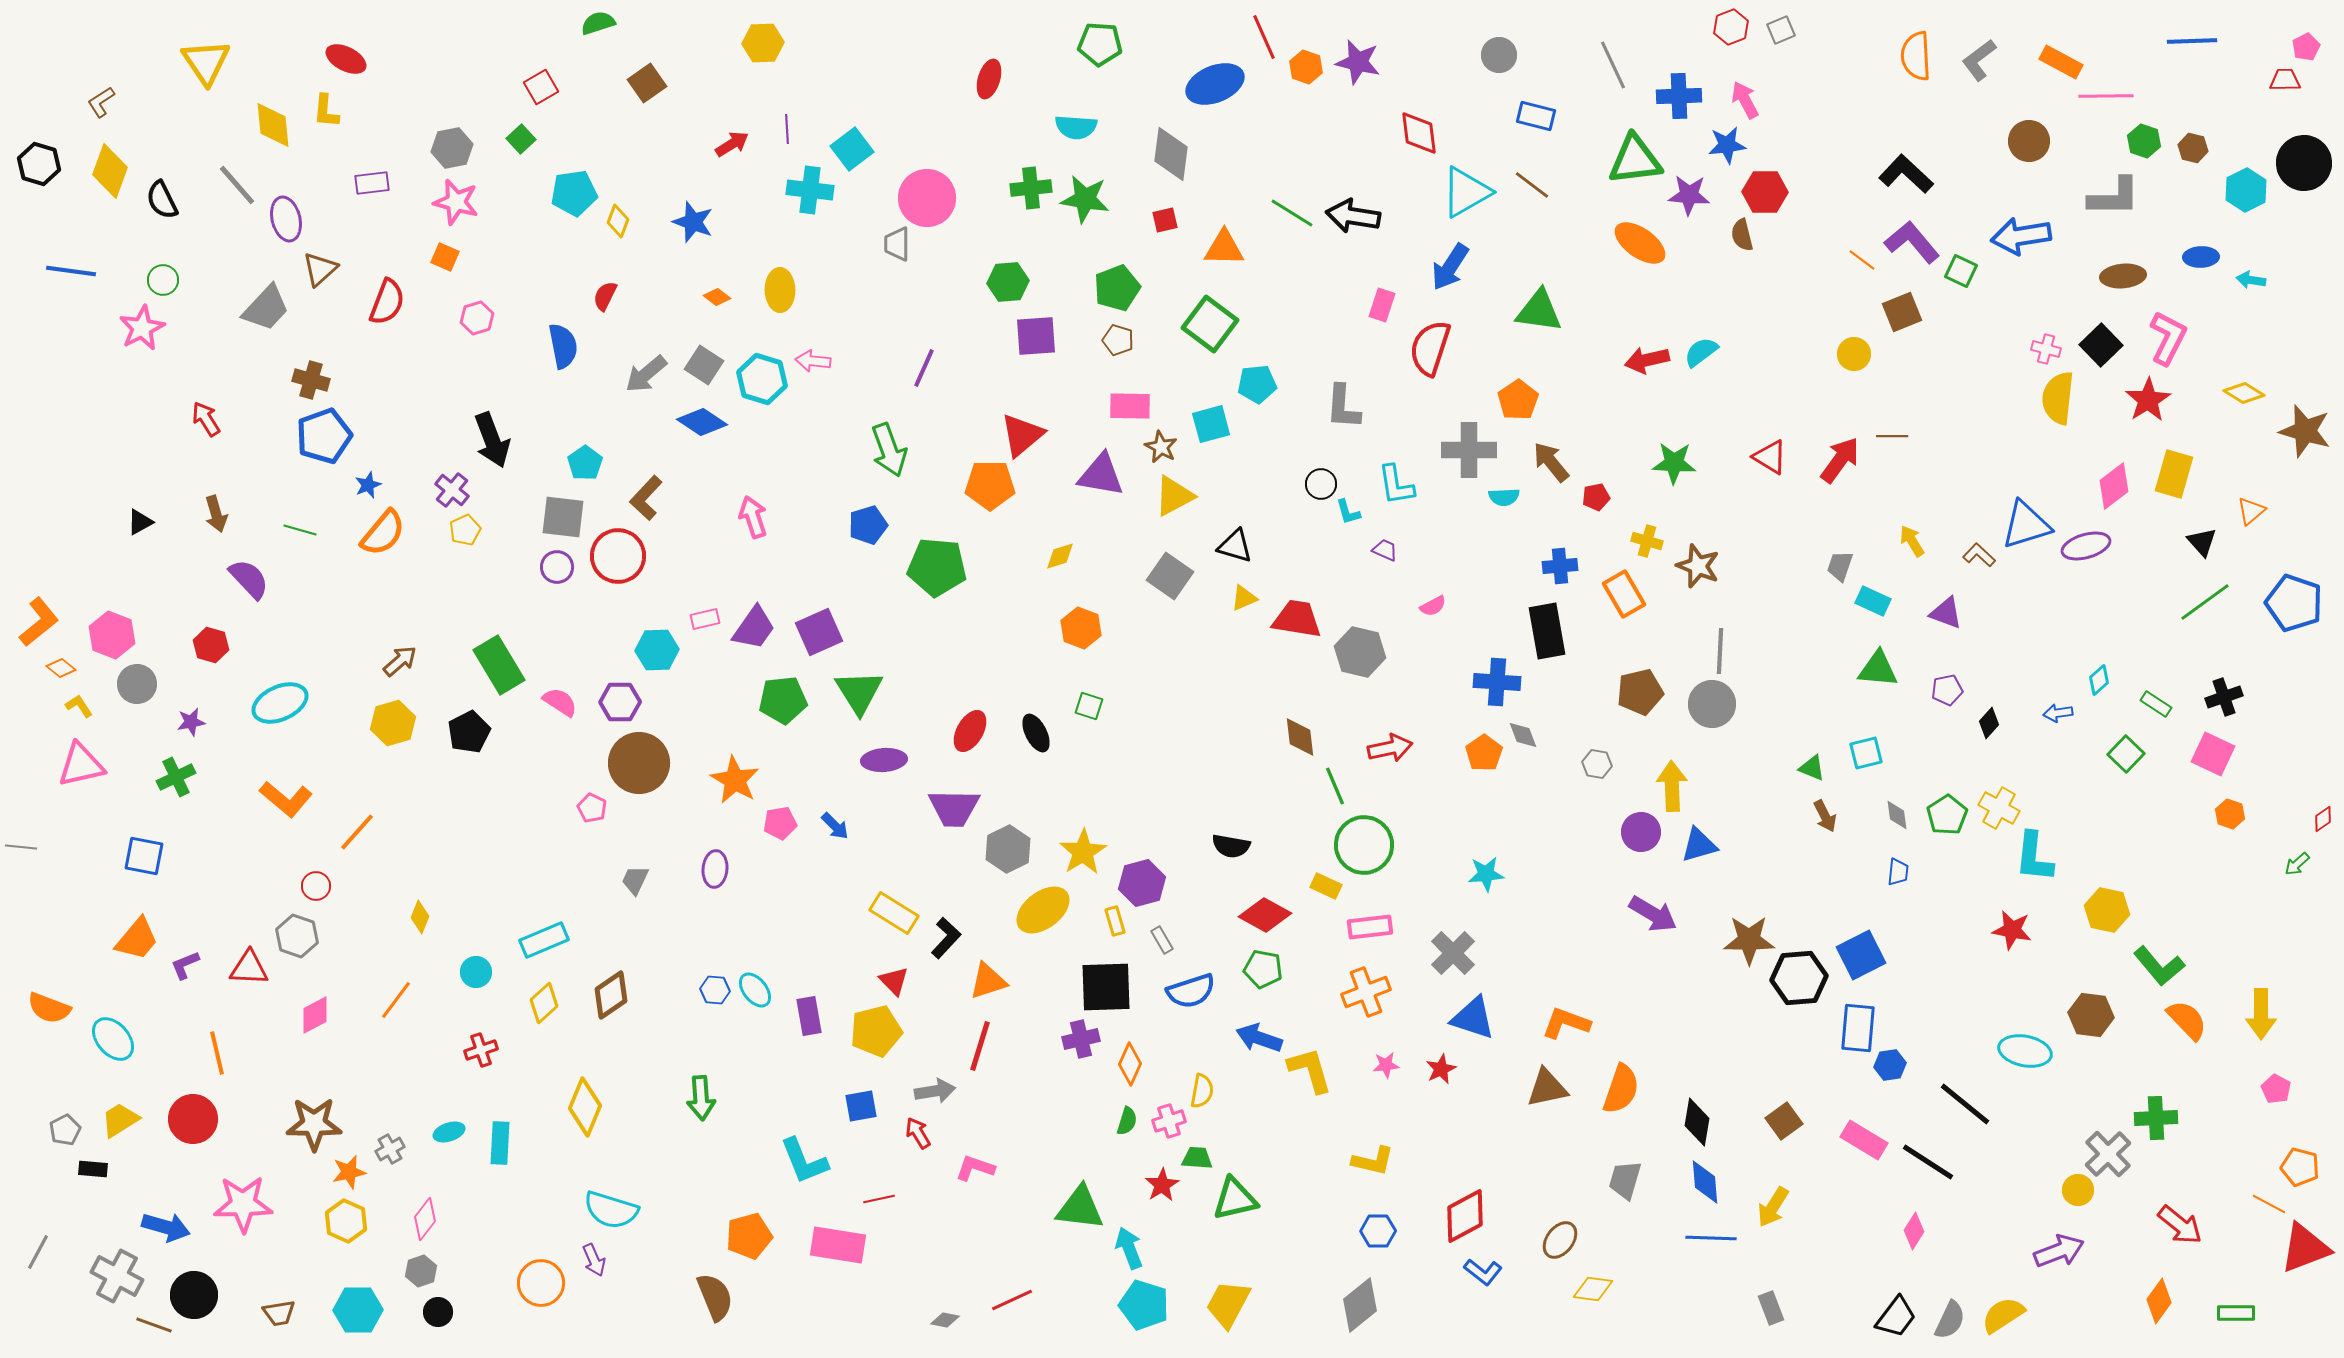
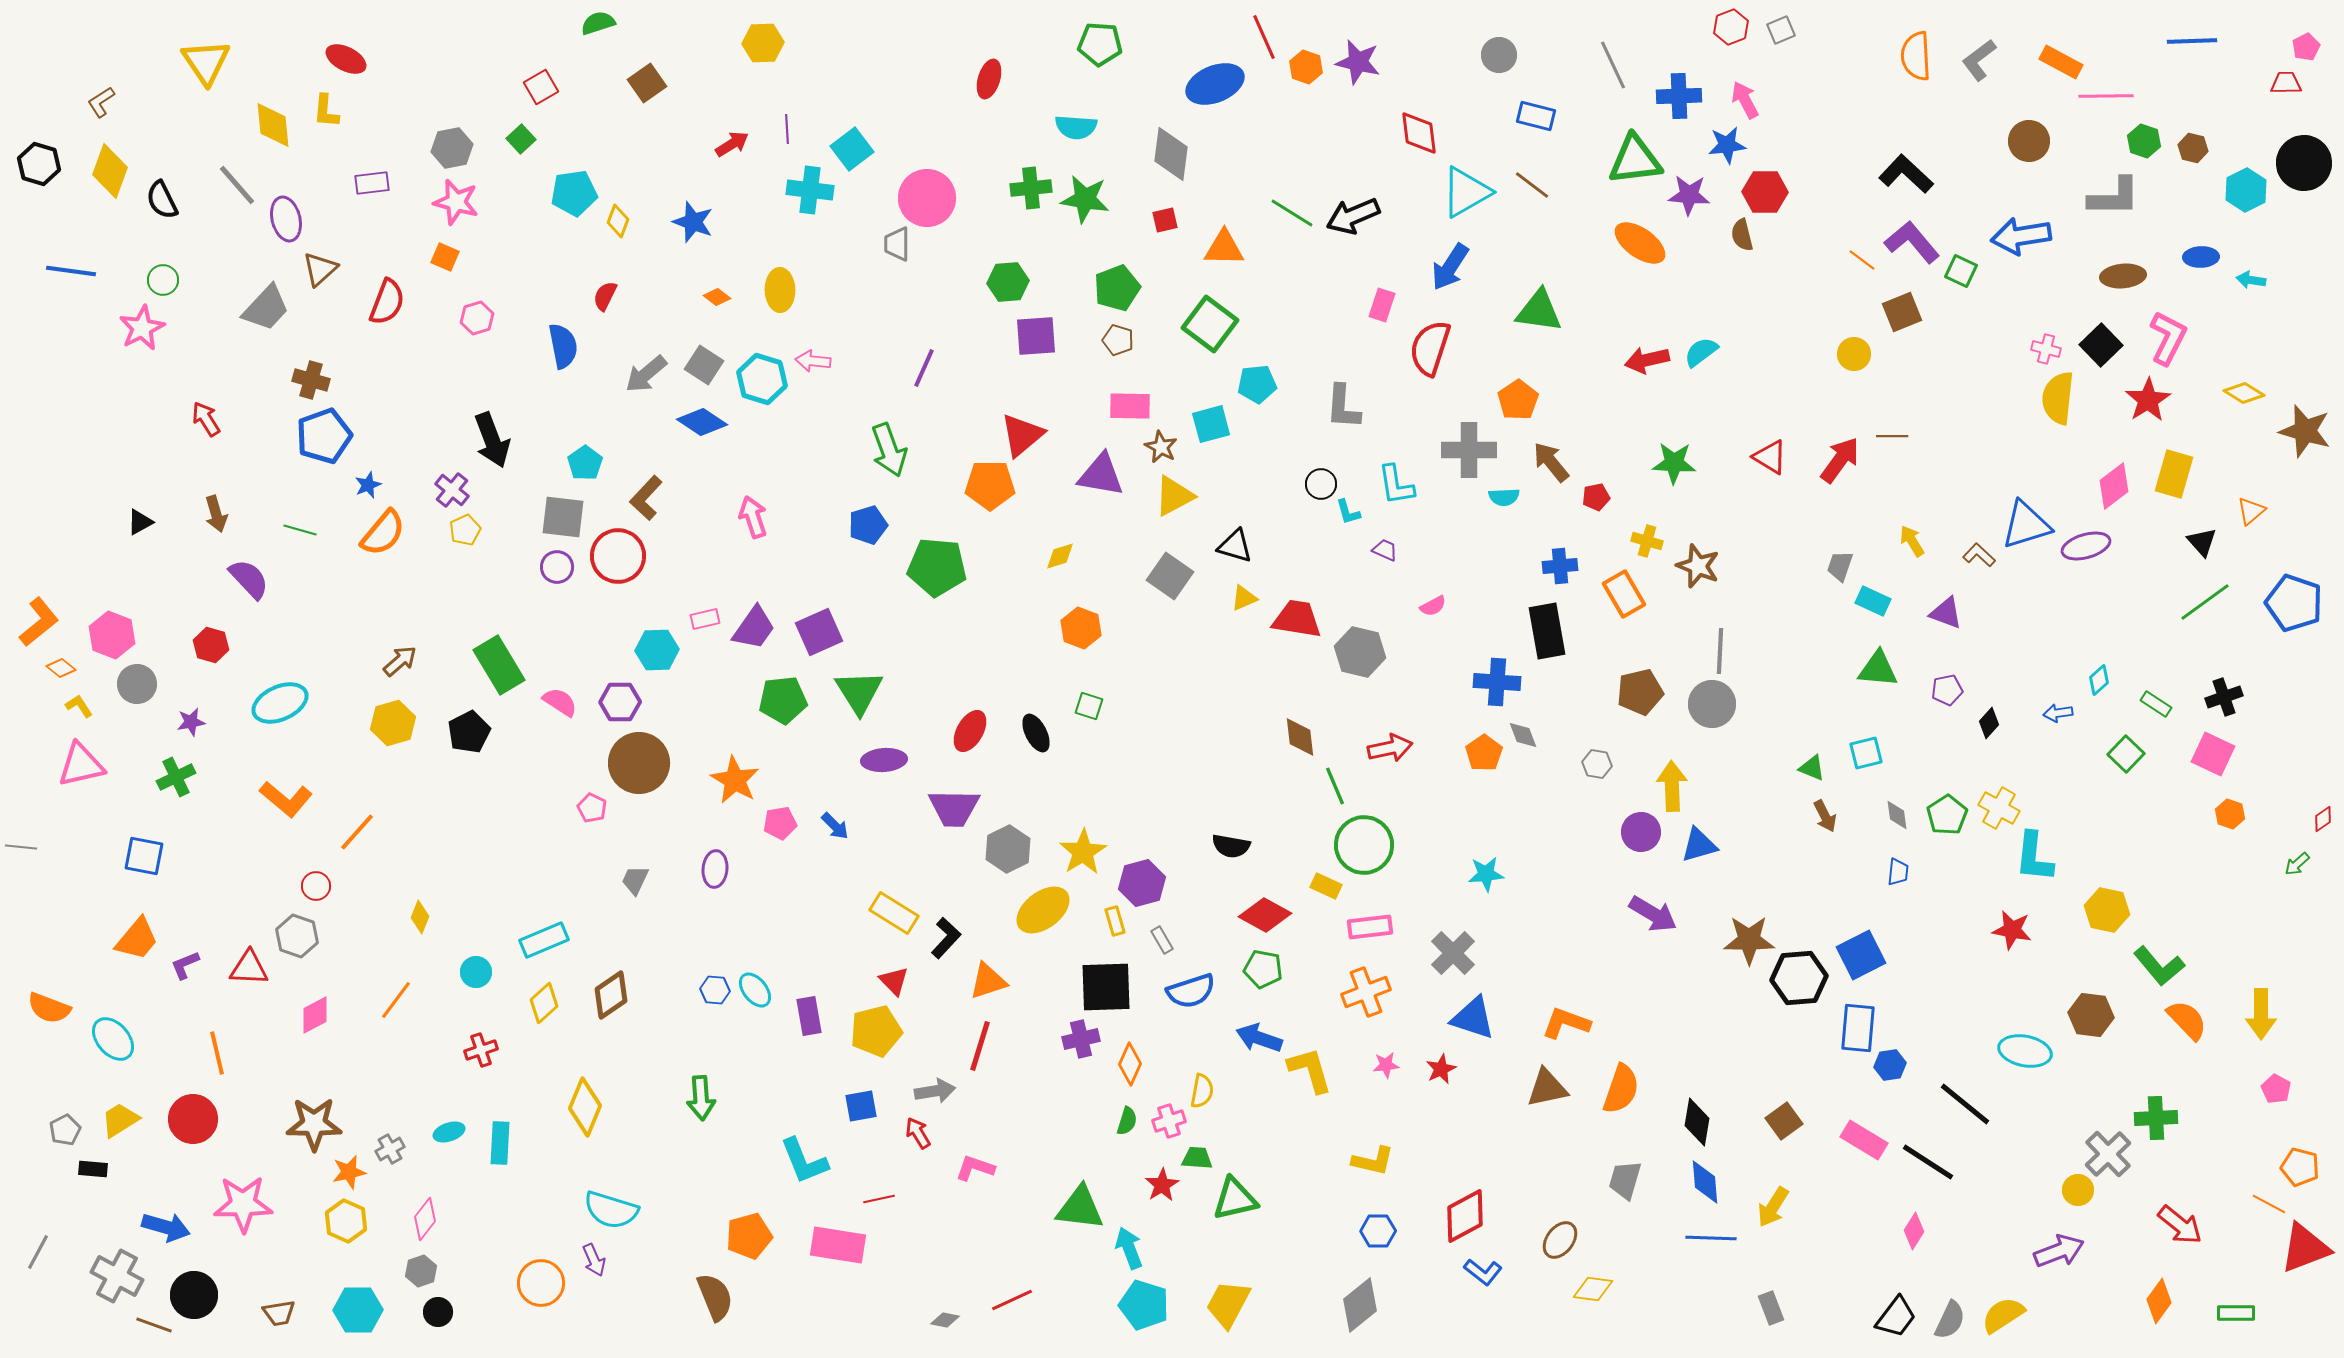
red trapezoid at (2285, 80): moved 1 px right, 3 px down
black arrow at (1353, 216): rotated 32 degrees counterclockwise
